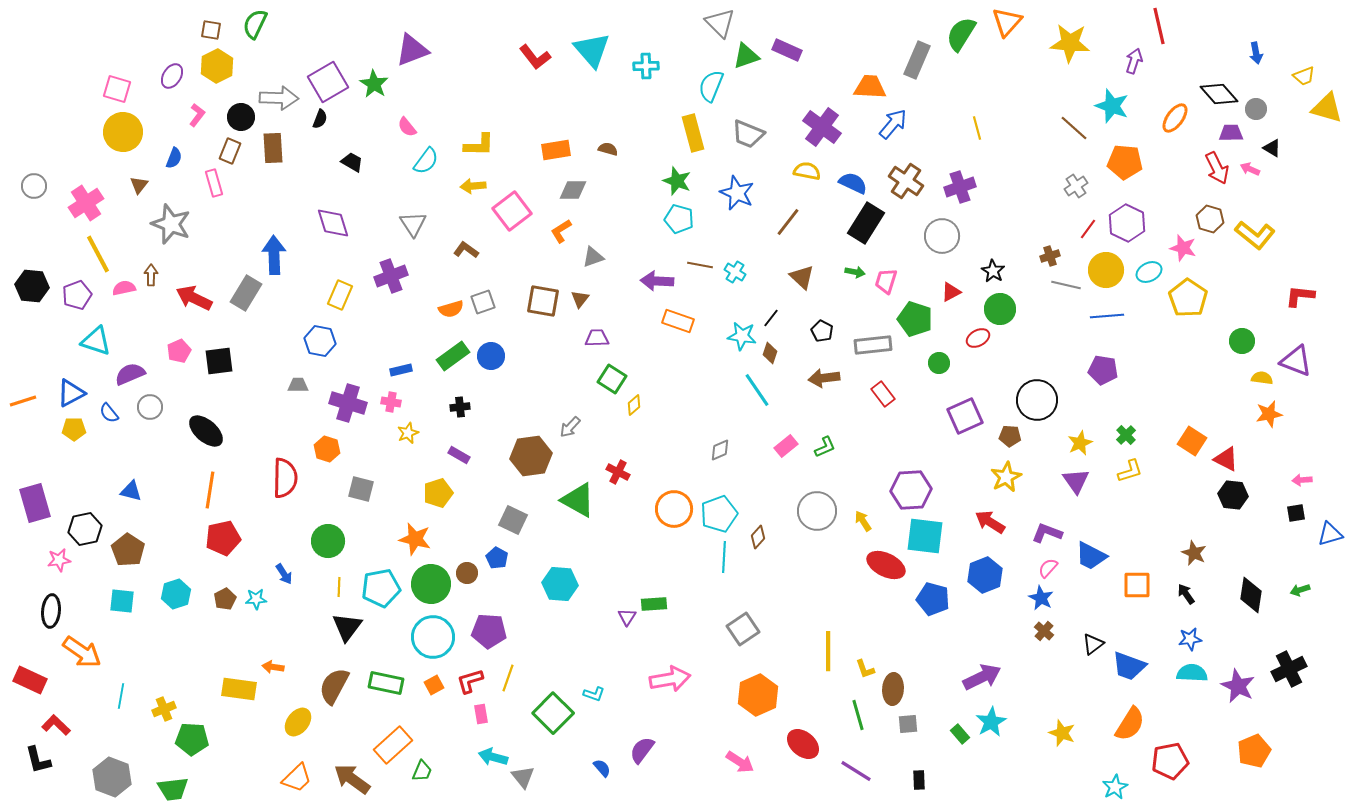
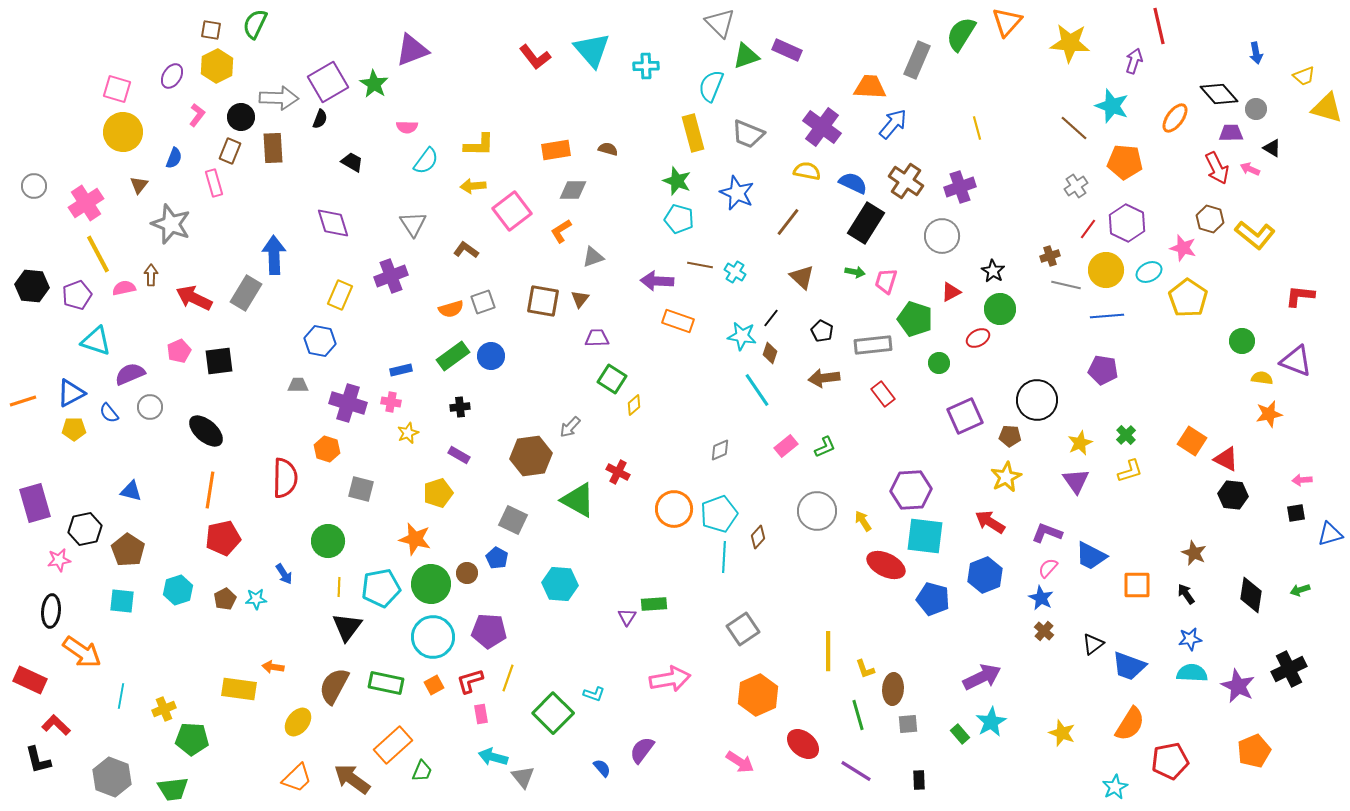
pink semicircle at (407, 127): rotated 50 degrees counterclockwise
cyan hexagon at (176, 594): moved 2 px right, 4 px up
